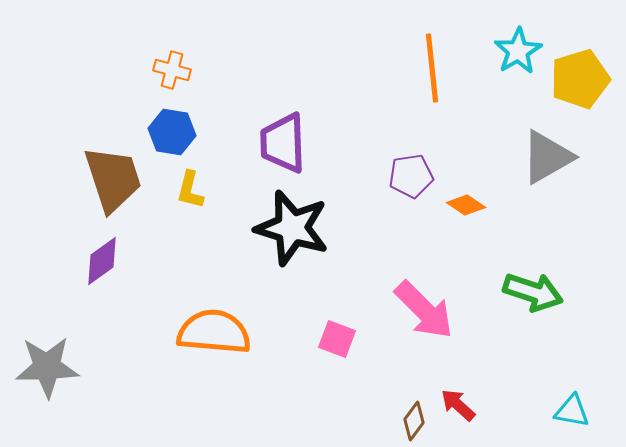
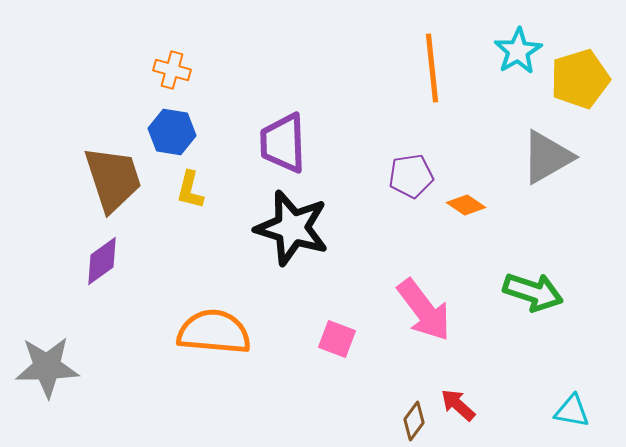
pink arrow: rotated 8 degrees clockwise
